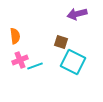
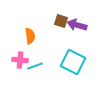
purple arrow: moved 11 px down; rotated 30 degrees clockwise
orange semicircle: moved 15 px right
brown square: moved 21 px up
pink cross: rotated 28 degrees clockwise
